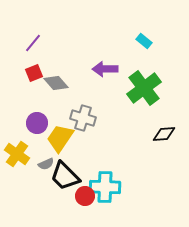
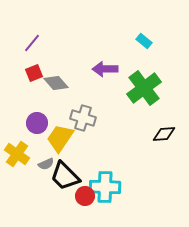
purple line: moved 1 px left
